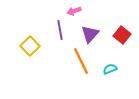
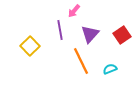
pink arrow: rotated 32 degrees counterclockwise
red square: rotated 18 degrees clockwise
